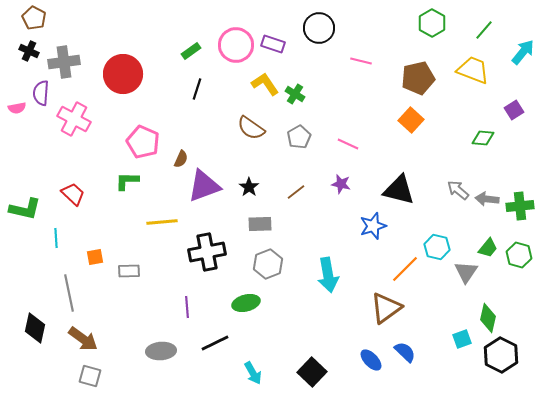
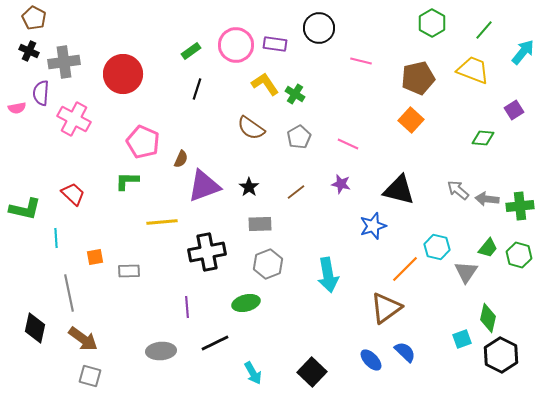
purple rectangle at (273, 44): moved 2 px right; rotated 10 degrees counterclockwise
